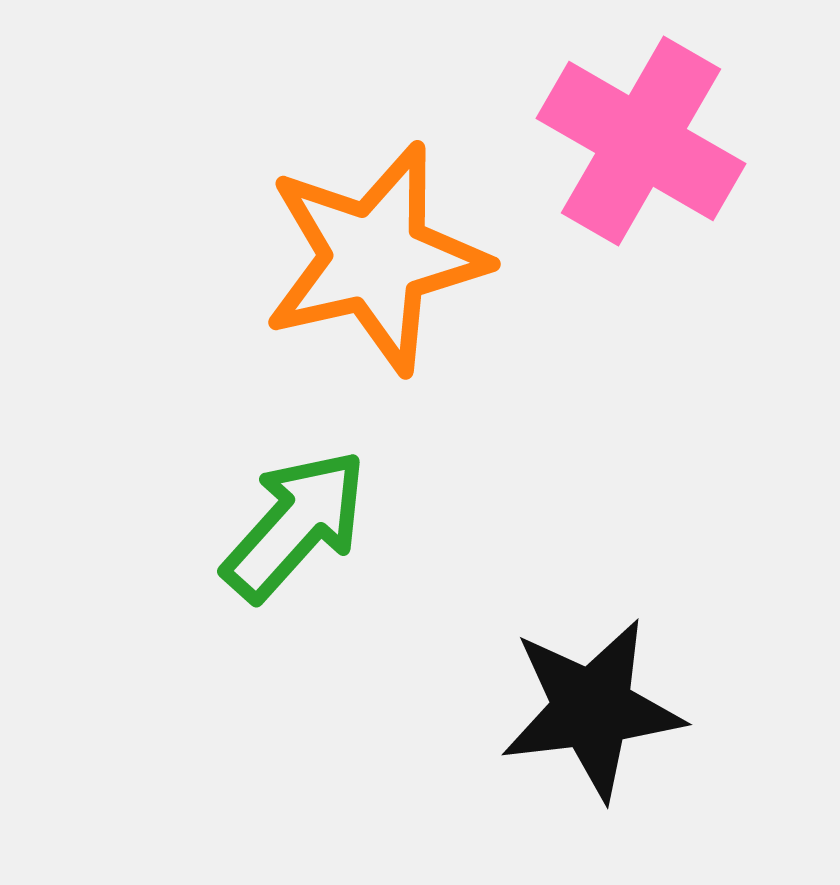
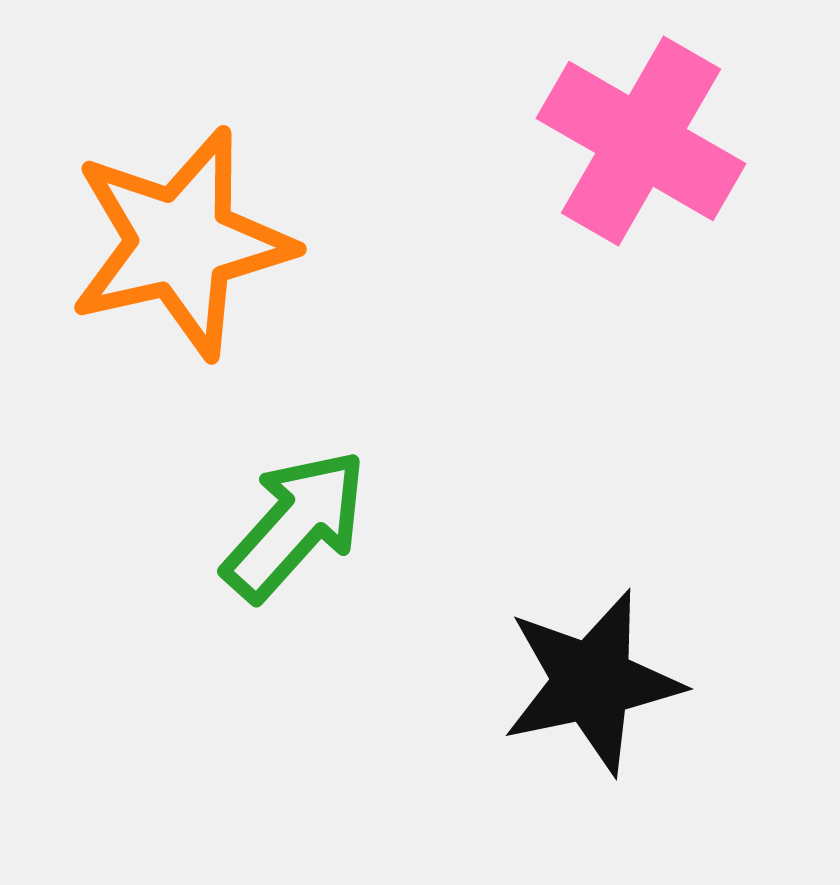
orange star: moved 194 px left, 15 px up
black star: moved 27 px up; rotated 5 degrees counterclockwise
